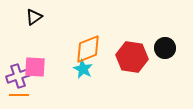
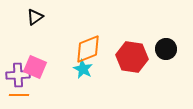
black triangle: moved 1 px right
black circle: moved 1 px right, 1 px down
pink square: rotated 20 degrees clockwise
purple cross: moved 1 px up; rotated 15 degrees clockwise
